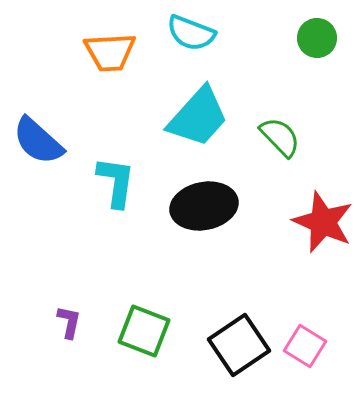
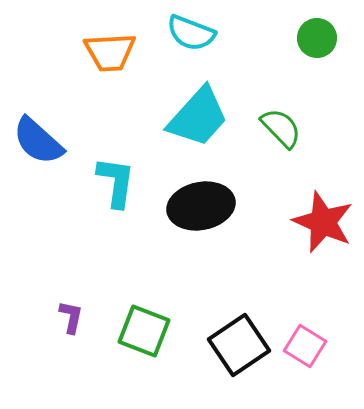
green semicircle: moved 1 px right, 9 px up
black ellipse: moved 3 px left
purple L-shape: moved 2 px right, 5 px up
